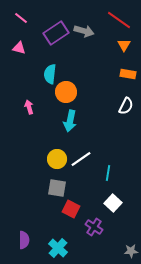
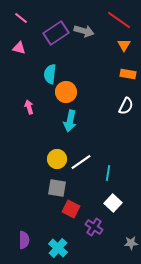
white line: moved 3 px down
gray star: moved 8 px up
